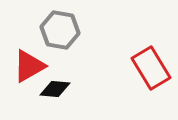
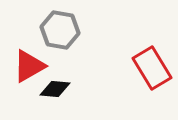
red rectangle: moved 1 px right
